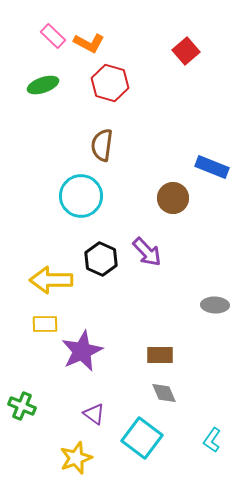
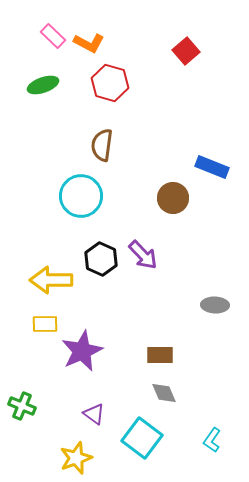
purple arrow: moved 4 px left, 3 px down
